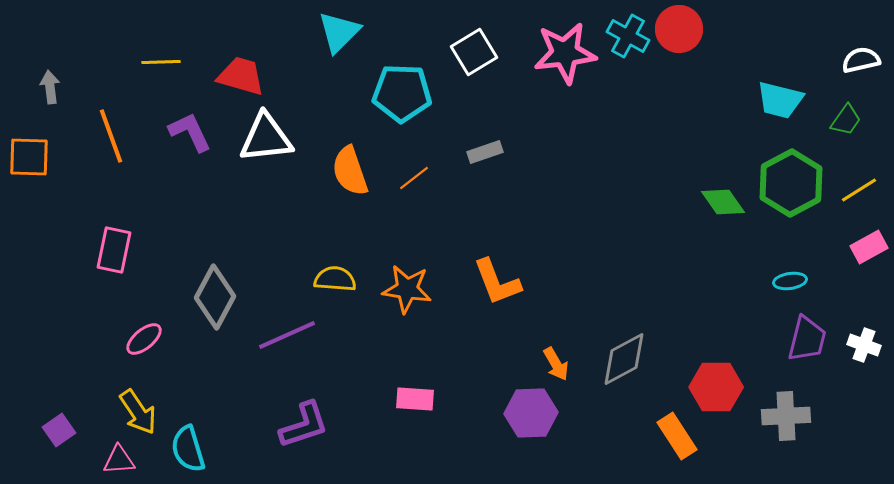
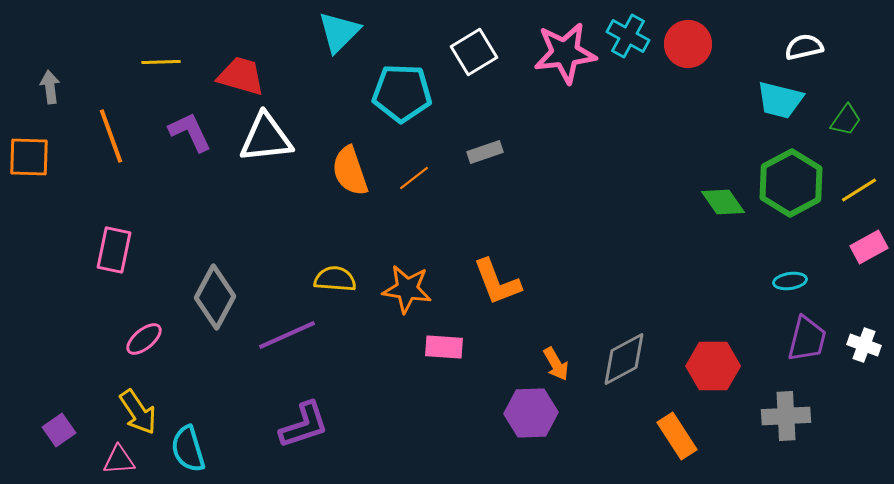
red circle at (679, 29): moved 9 px right, 15 px down
white semicircle at (861, 60): moved 57 px left, 13 px up
red hexagon at (716, 387): moved 3 px left, 21 px up
pink rectangle at (415, 399): moved 29 px right, 52 px up
